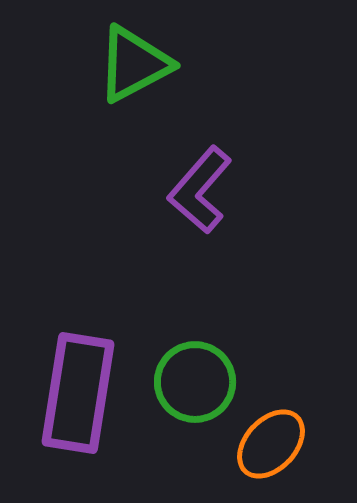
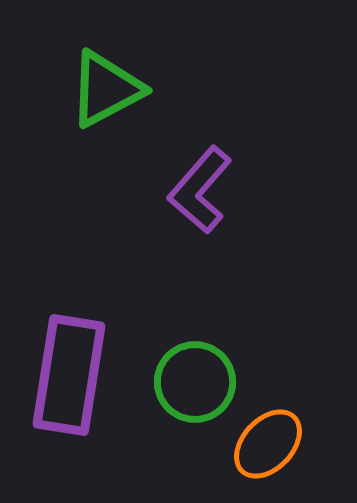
green triangle: moved 28 px left, 25 px down
purple rectangle: moved 9 px left, 18 px up
orange ellipse: moved 3 px left
